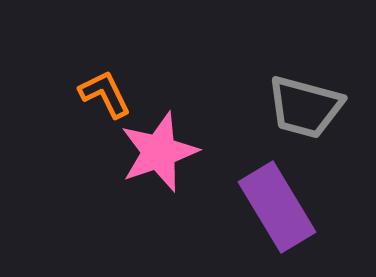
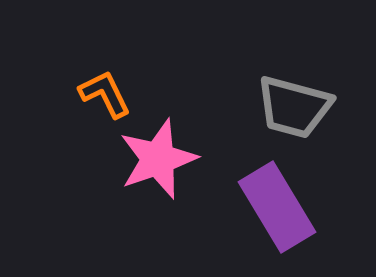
gray trapezoid: moved 11 px left
pink star: moved 1 px left, 7 px down
